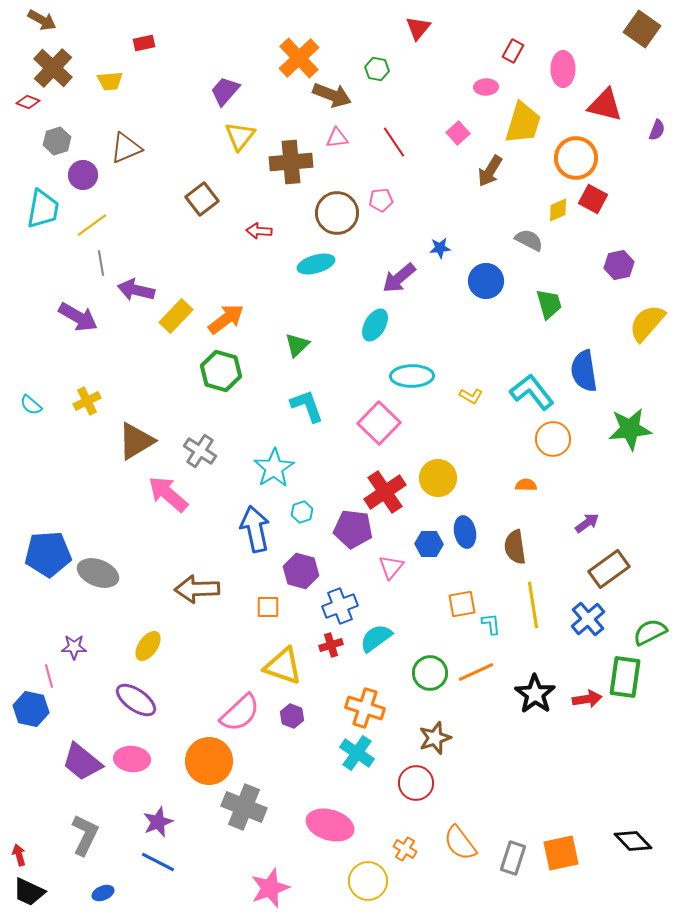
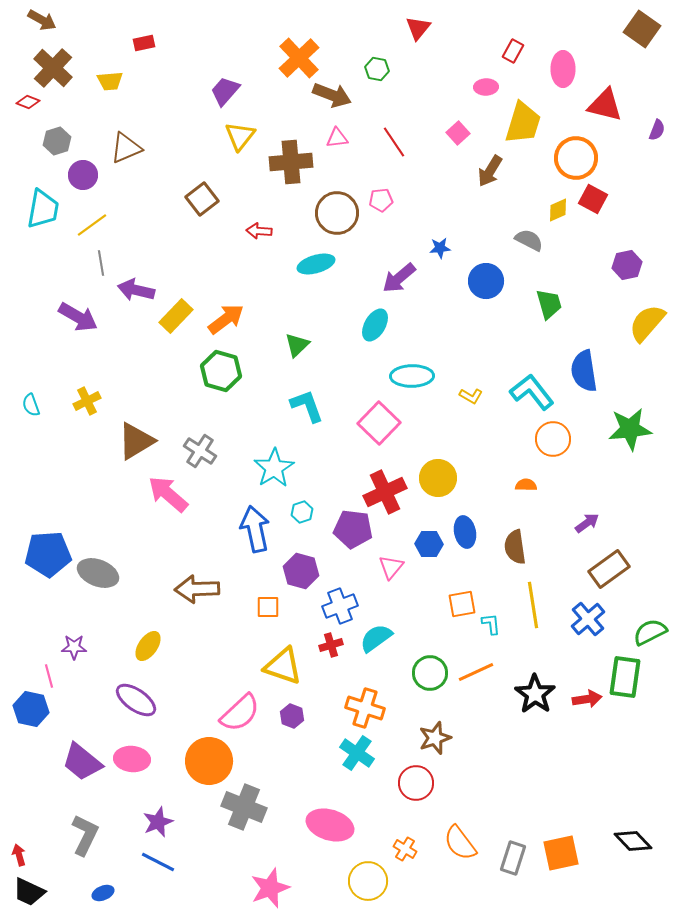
purple hexagon at (619, 265): moved 8 px right
cyan semicircle at (31, 405): rotated 30 degrees clockwise
red cross at (385, 492): rotated 9 degrees clockwise
